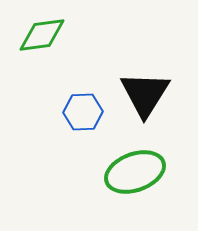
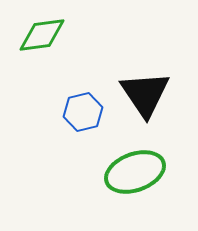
black triangle: rotated 6 degrees counterclockwise
blue hexagon: rotated 12 degrees counterclockwise
